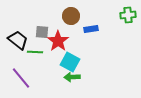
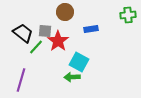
brown circle: moved 6 px left, 4 px up
gray square: moved 3 px right, 1 px up
black trapezoid: moved 5 px right, 7 px up
green line: moved 1 px right, 5 px up; rotated 49 degrees counterclockwise
cyan square: moved 9 px right
purple line: moved 2 px down; rotated 55 degrees clockwise
